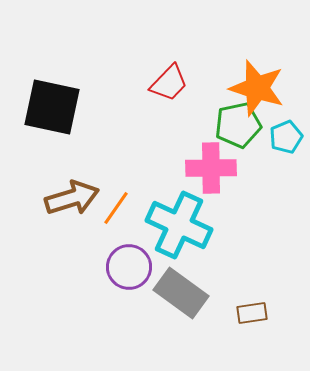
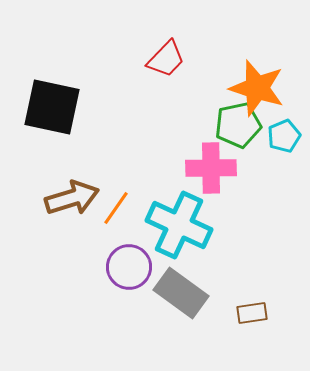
red trapezoid: moved 3 px left, 24 px up
cyan pentagon: moved 2 px left, 1 px up
